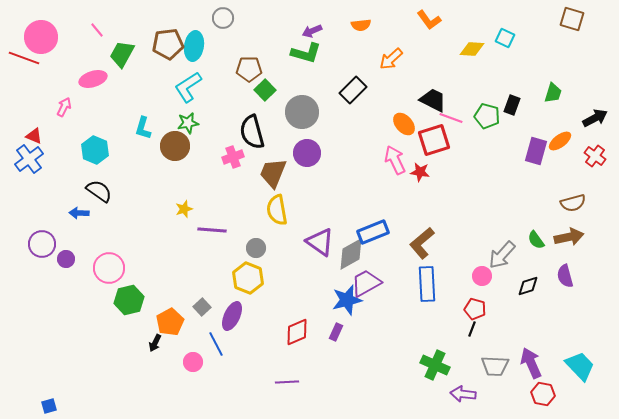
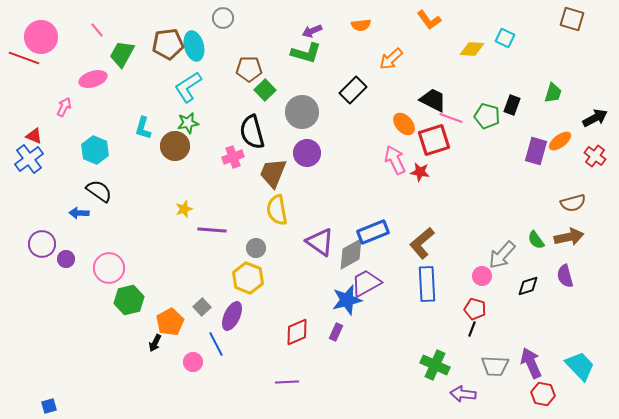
cyan ellipse at (194, 46): rotated 24 degrees counterclockwise
